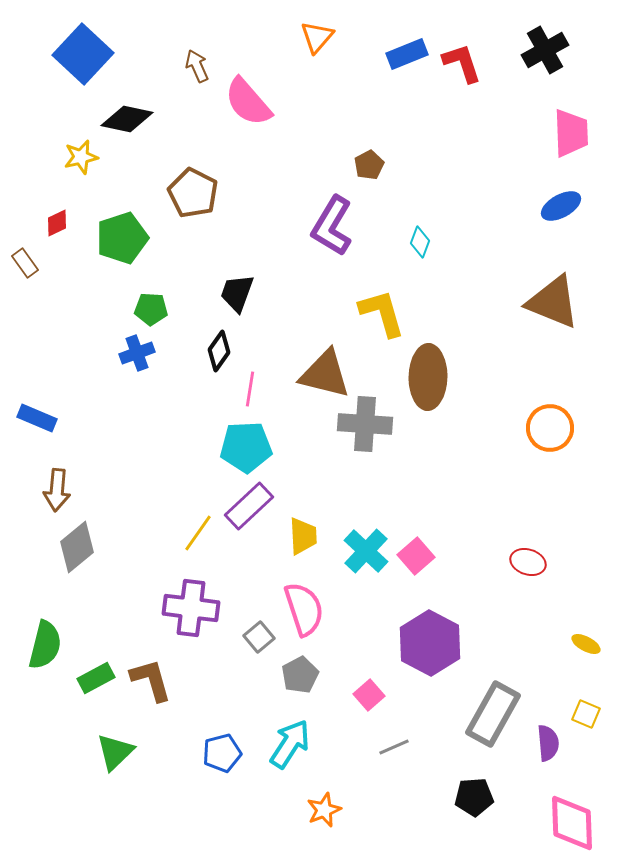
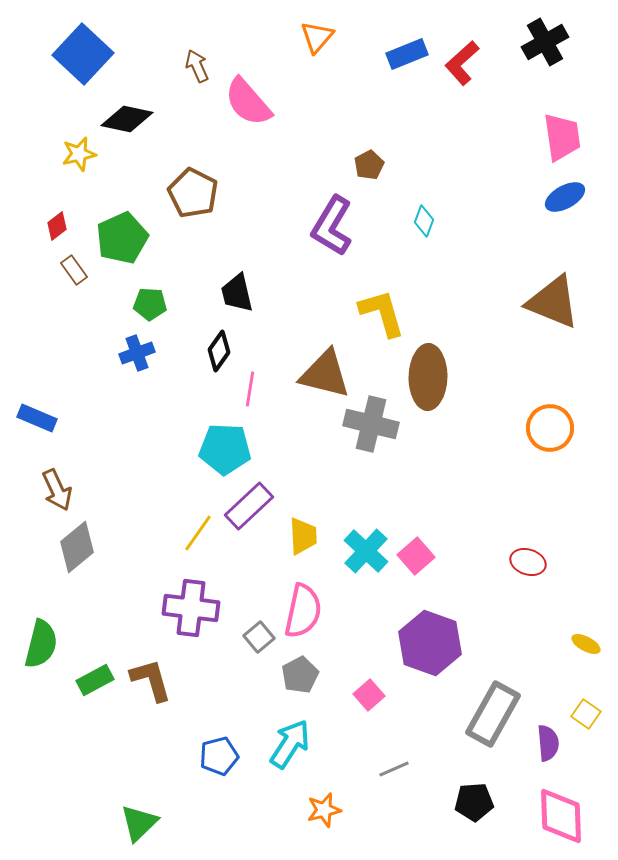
black cross at (545, 50): moved 8 px up
red L-shape at (462, 63): rotated 114 degrees counterclockwise
pink trapezoid at (571, 133): moved 9 px left, 4 px down; rotated 6 degrees counterclockwise
yellow star at (81, 157): moved 2 px left, 3 px up
blue ellipse at (561, 206): moved 4 px right, 9 px up
red diamond at (57, 223): moved 3 px down; rotated 12 degrees counterclockwise
green pentagon at (122, 238): rotated 6 degrees counterclockwise
cyan diamond at (420, 242): moved 4 px right, 21 px up
brown rectangle at (25, 263): moved 49 px right, 7 px down
black trapezoid at (237, 293): rotated 33 degrees counterclockwise
green pentagon at (151, 309): moved 1 px left, 5 px up
gray cross at (365, 424): moved 6 px right; rotated 10 degrees clockwise
cyan pentagon at (246, 447): moved 21 px left, 2 px down; rotated 6 degrees clockwise
brown arrow at (57, 490): rotated 30 degrees counterclockwise
pink semicircle at (304, 609): moved 1 px left, 2 px down; rotated 30 degrees clockwise
purple hexagon at (430, 643): rotated 8 degrees counterclockwise
green semicircle at (45, 645): moved 4 px left, 1 px up
green rectangle at (96, 678): moved 1 px left, 2 px down
yellow square at (586, 714): rotated 12 degrees clockwise
gray line at (394, 747): moved 22 px down
green triangle at (115, 752): moved 24 px right, 71 px down
blue pentagon at (222, 753): moved 3 px left, 3 px down
black pentagon at (474, 797): moved 5 px down
orange star at (324, 810): rotated 8 degrees clockwise
pink diamond at (572, 823): moved 11 px left, 7 px up
